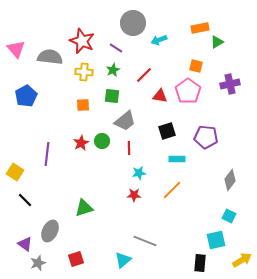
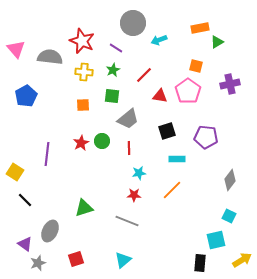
gray trapezoid at (125, 121): moved 3 px right, 2 px up
gray line at (145, 241): moved 18 px left, 20 px up
